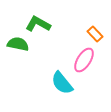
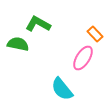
pink ellipse: moved 1 px left, 2 px up
cyan semicircle: moved 6 px down
